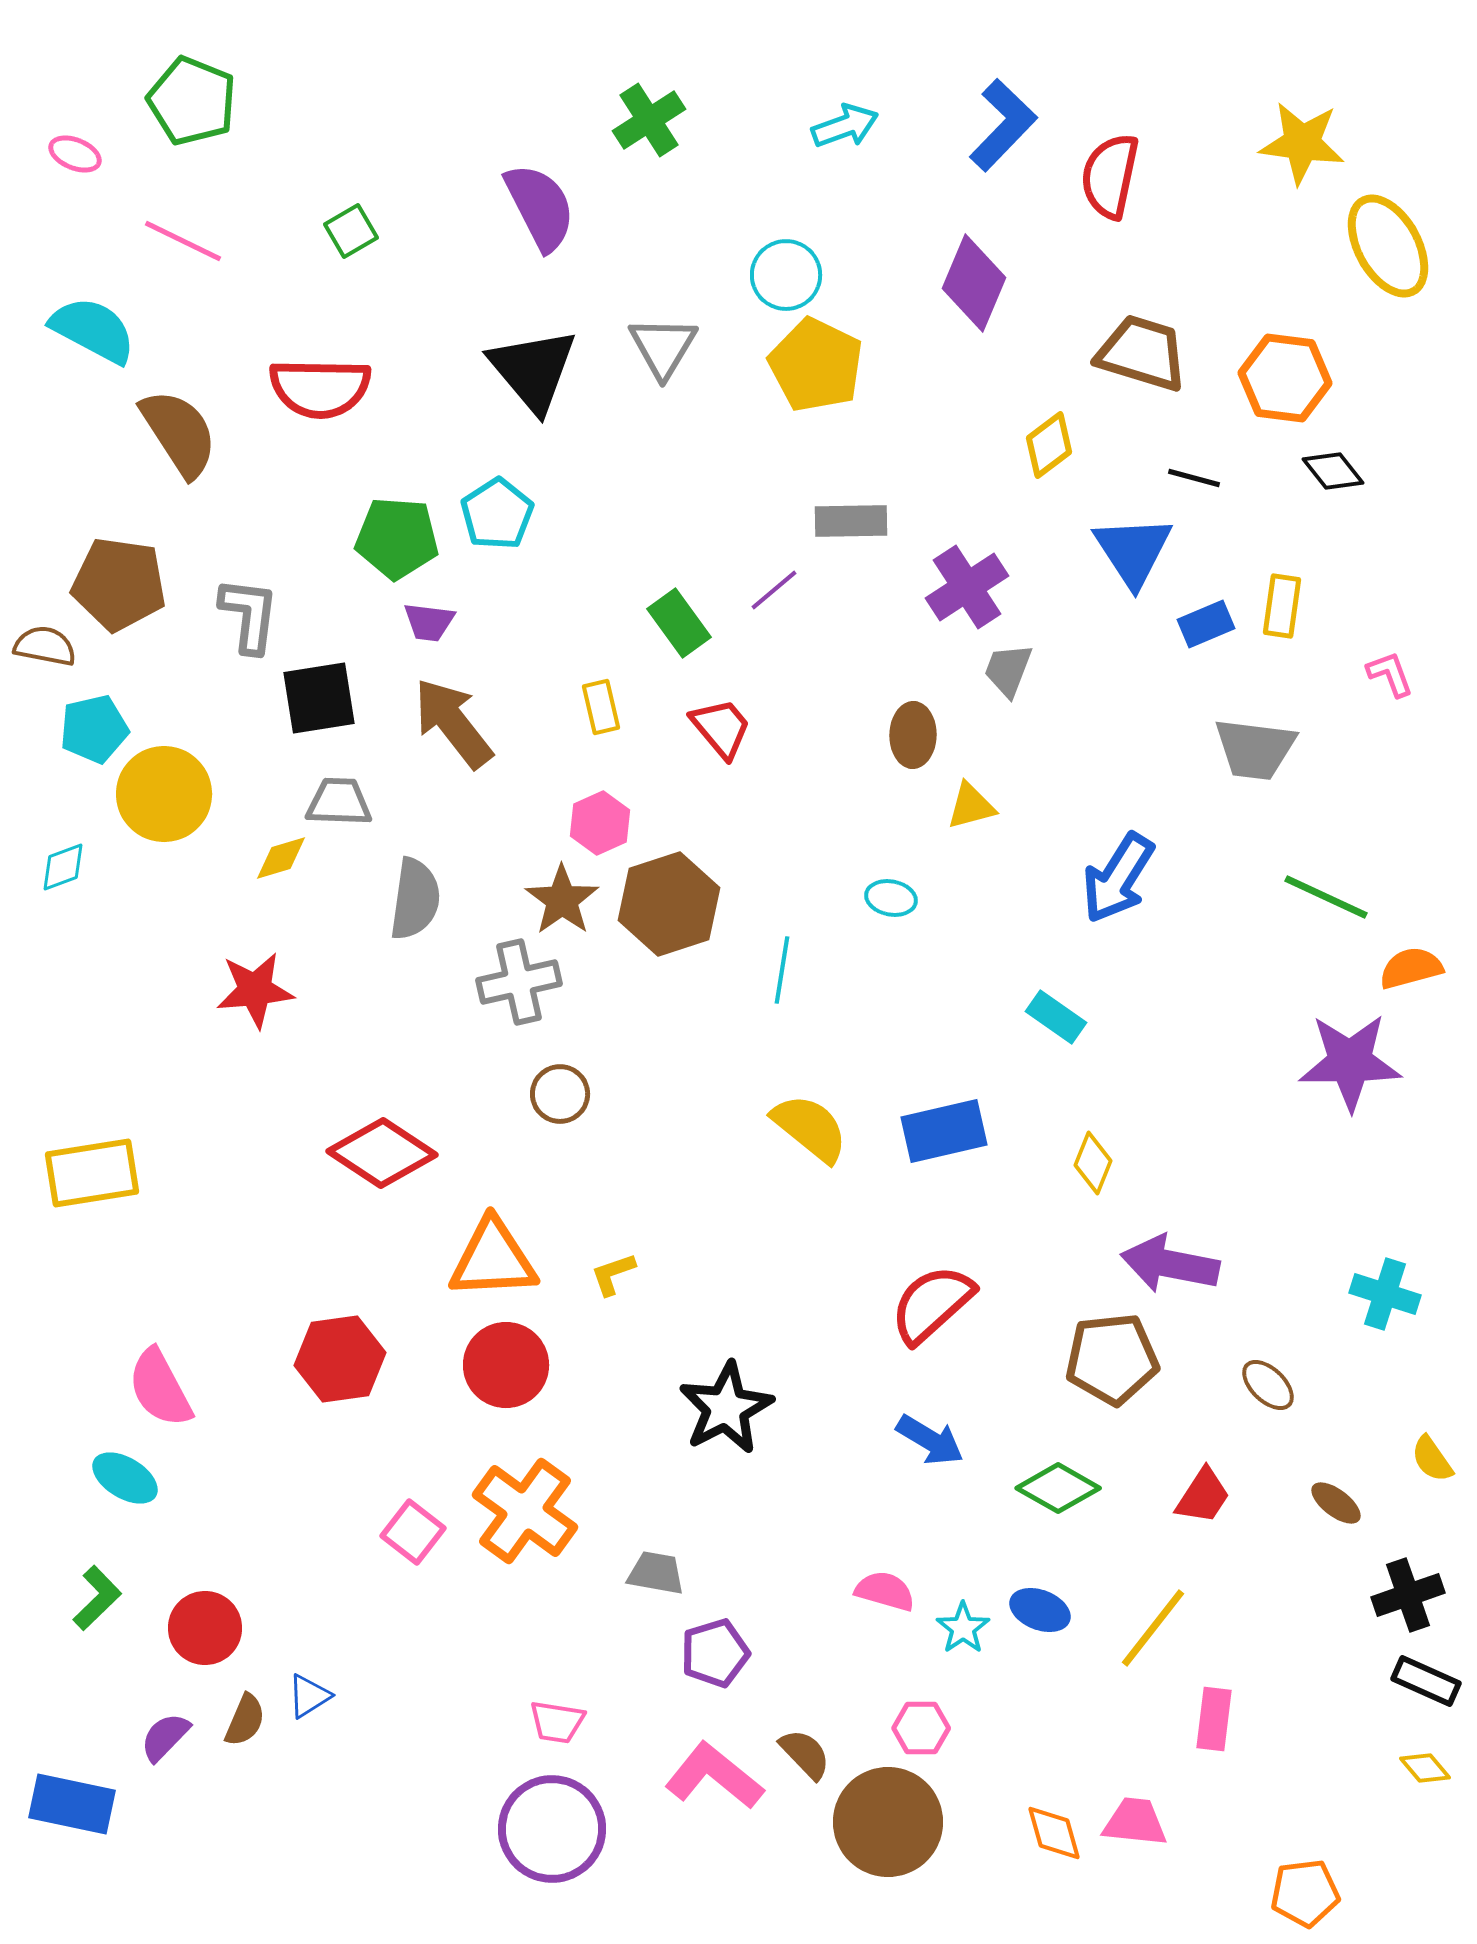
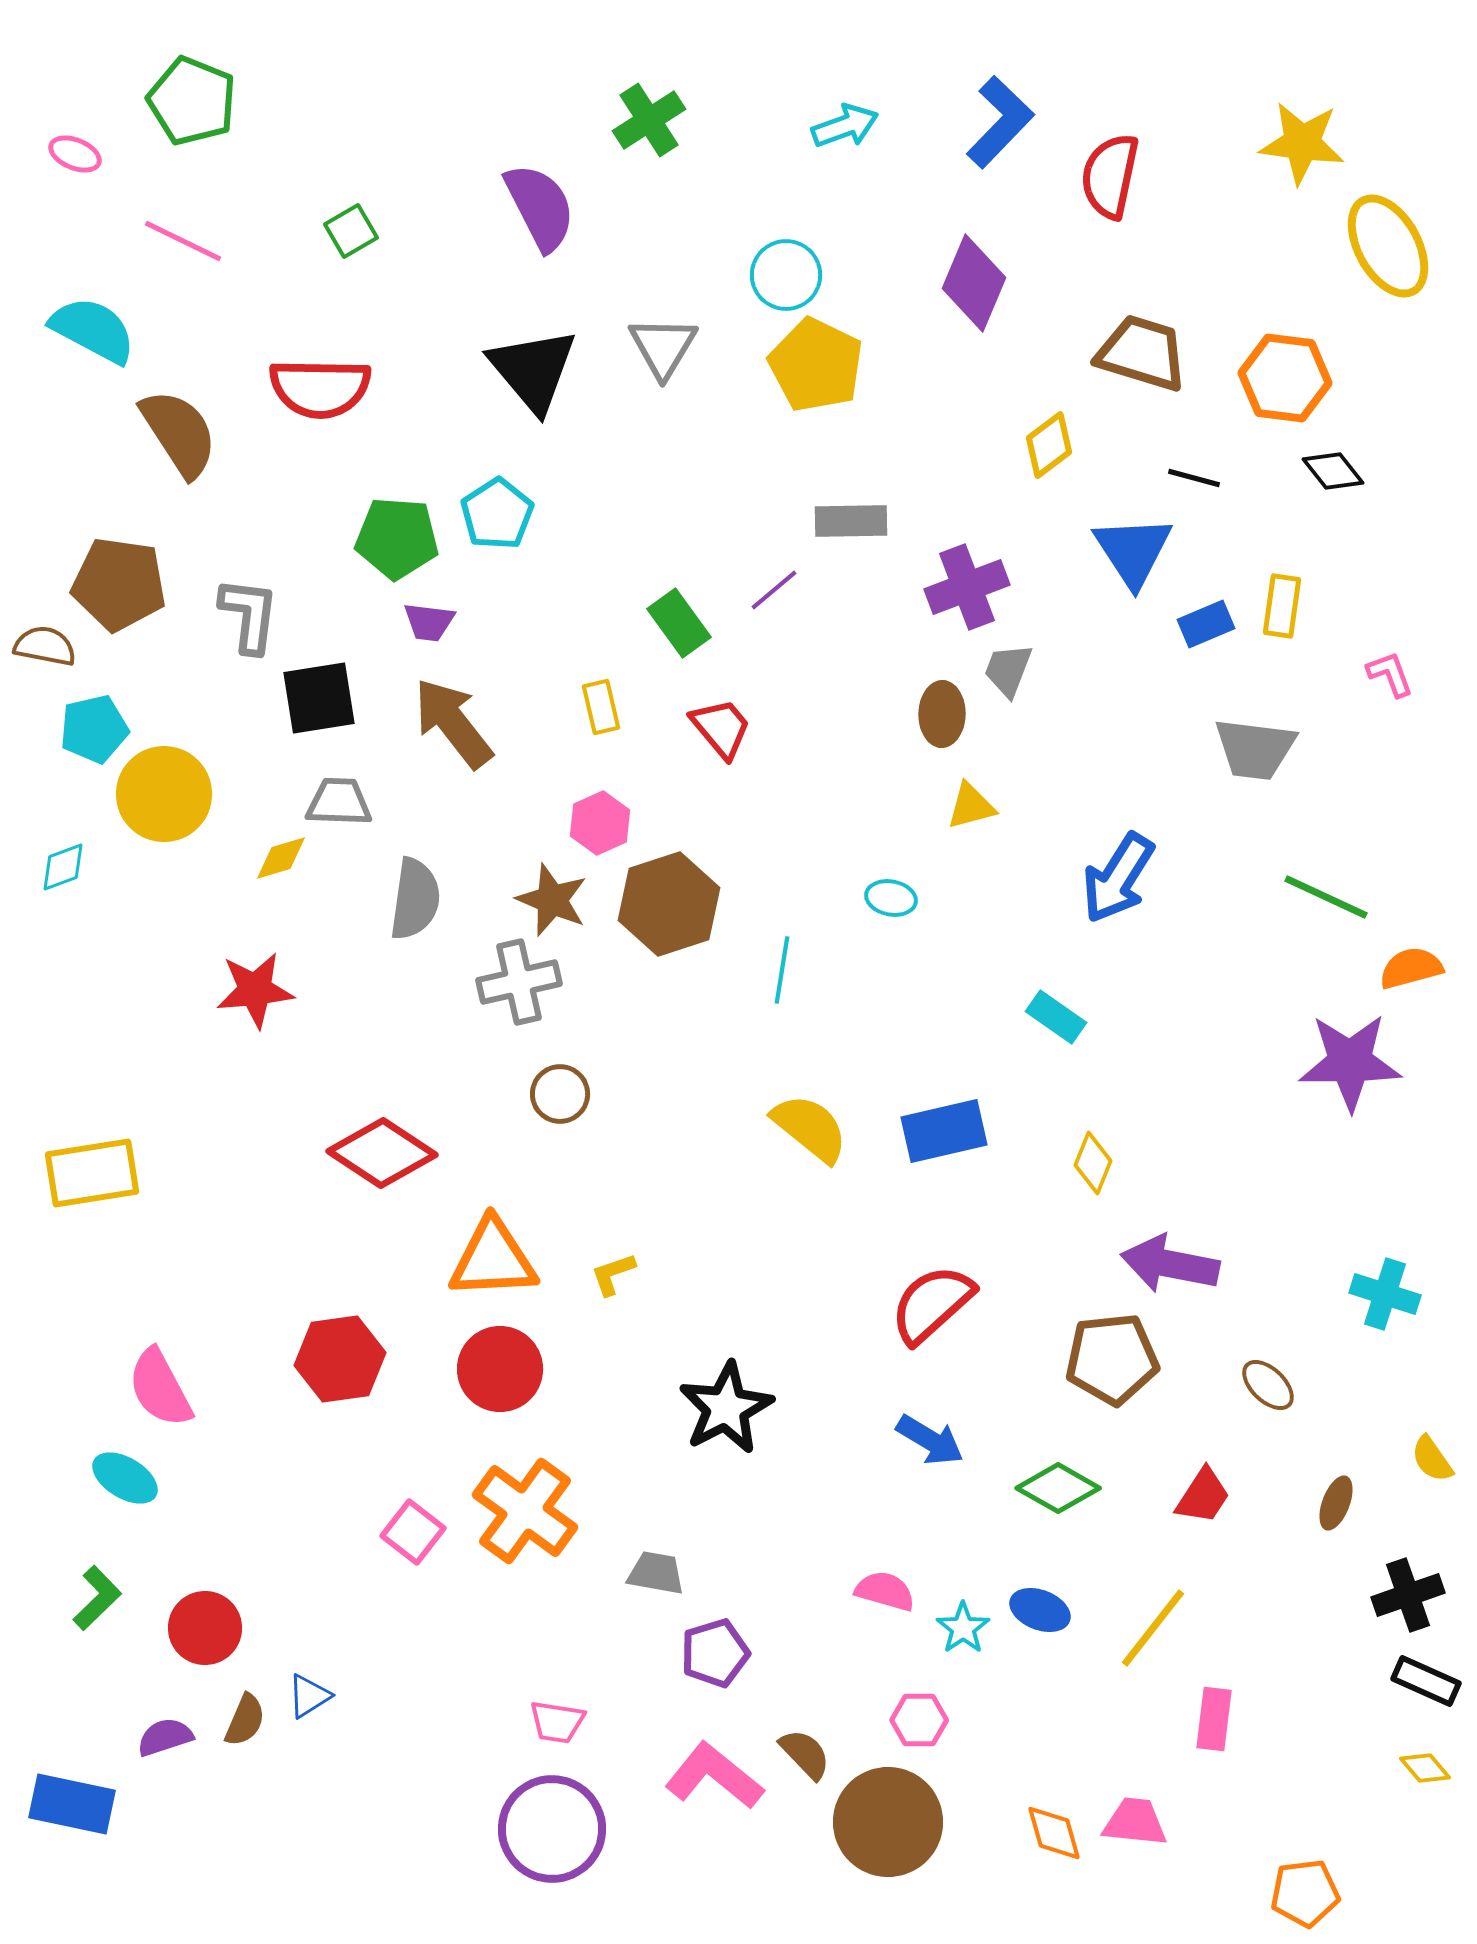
blue L-shape at (1003, 125): moved 3 px left, 3 px up
purple cross at (967, 587): rotated 12 degrees clockwise
brown ellipse at (913, 735): moved 29 px right, 21 px up
brown star at (562, 900): moved 10 px left; rotated 14 degrees counterclockwise
red circle at (506, 1365): moved 6 px left, 4 px down
brown ellipse at (1336, 1503): rotated 74 degrees clockwise
pink hexagon at (921, 1728): moved 2 px left, 8 px up
purple semicircle at (165, 1737): rotated 28 degrees clockwise
